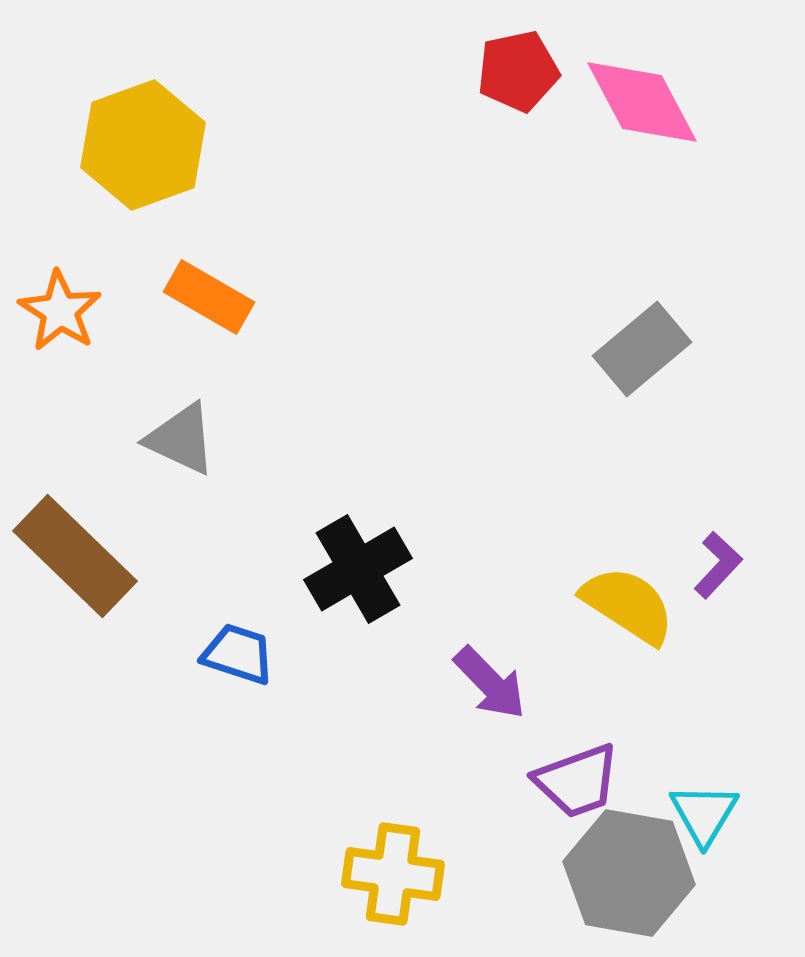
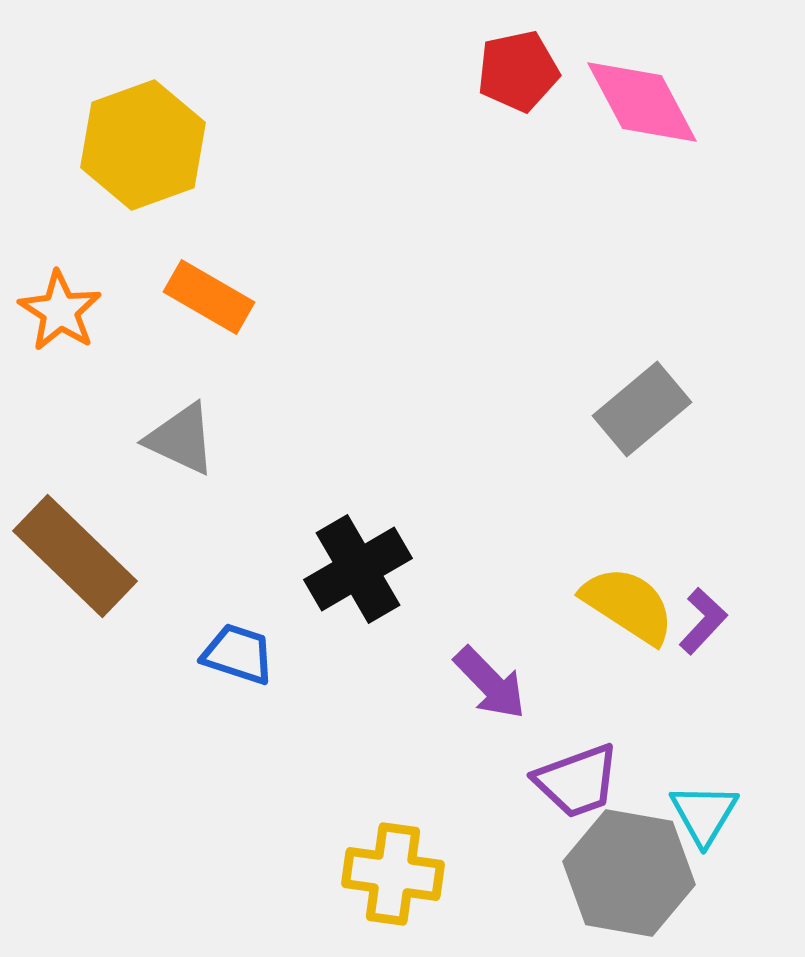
gray rectangle: moved 60 px down
purple L-shape: moved 15 px left, 56 px down
